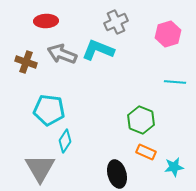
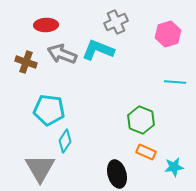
red ellipse: moved 4 px down
